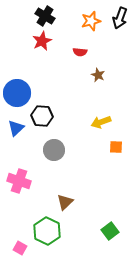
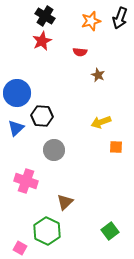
pink cross: moved 7 px right
